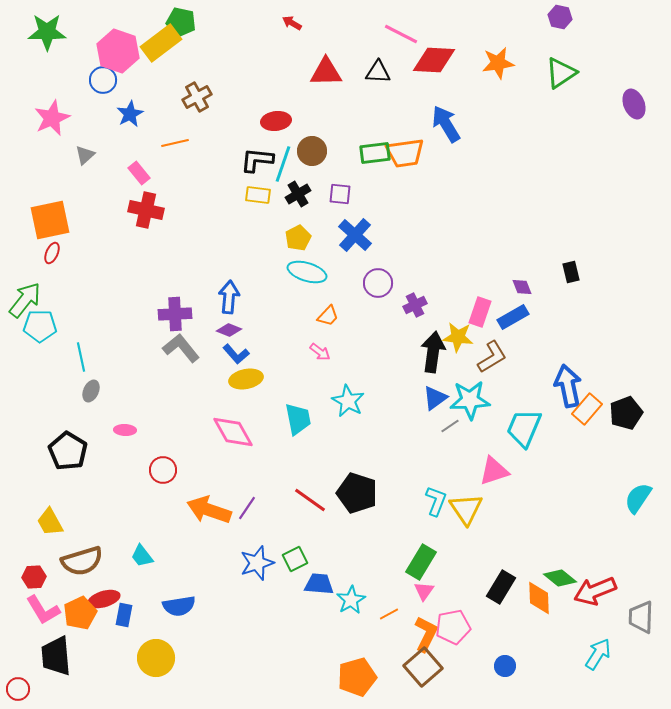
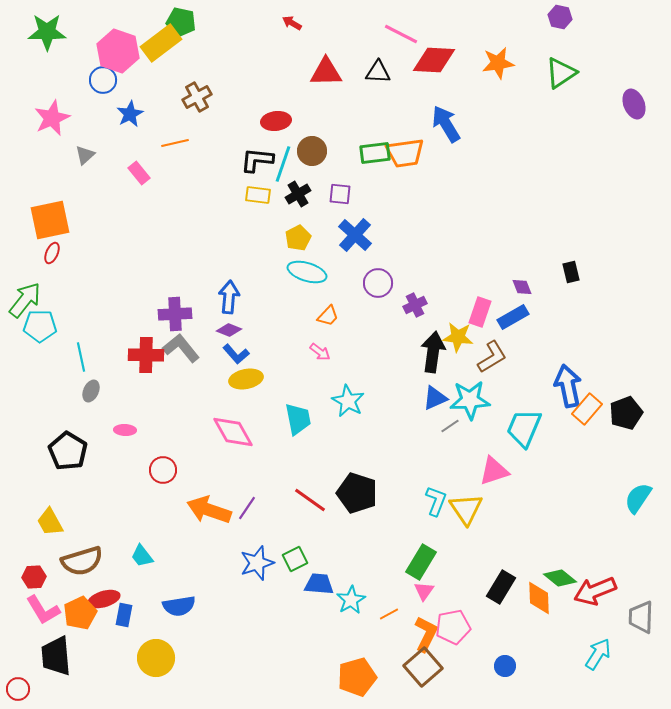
red cross at (146, 210): moved 145 px down; rotated 12 degrees counterclockwise
blue triangle at (435, 398): rotated 12 degrees clockwise
